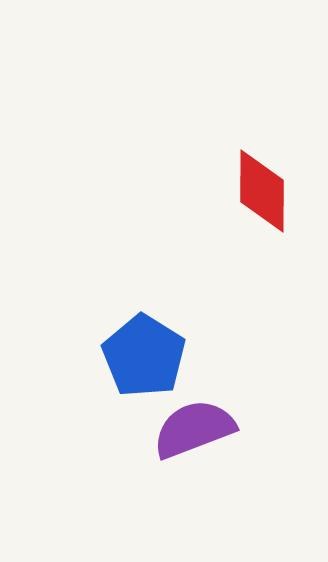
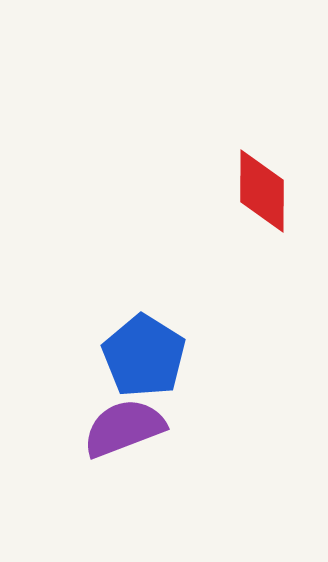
purple semicircle: moved 70 px left, 1 px up
